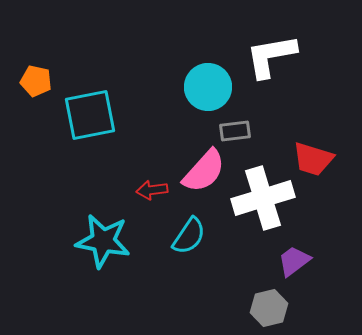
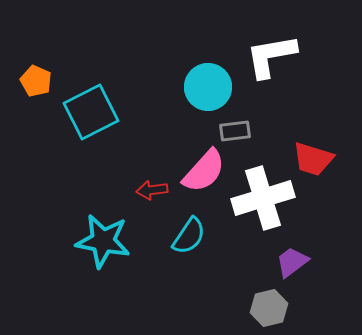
orange pentagon: rotated 12 degrees clockwise
cyan square: moved 1 px right, 3 px up; rotated 16 degrees counterclockwise
purple trapezoid: moved 2 px left, 1 px down
